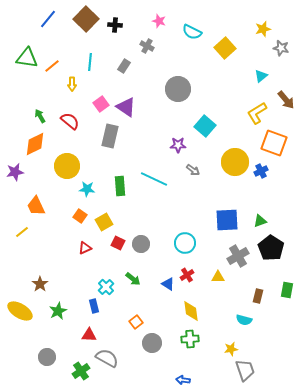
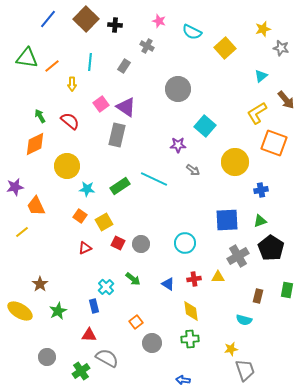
gray rectangle at (110, 136): moved 7 px right, 1 px up
blue cross at (261, 171): moved 19 px down; rotated 16 degrees clockwise
purple star at (15, 172): moved 15 px down
green rectangle at (120, 186): rotated 60 degrees clockwise
red cross at (187, 275): moved 7 px right, 4 px down; rotated 24 degrees clockwise
